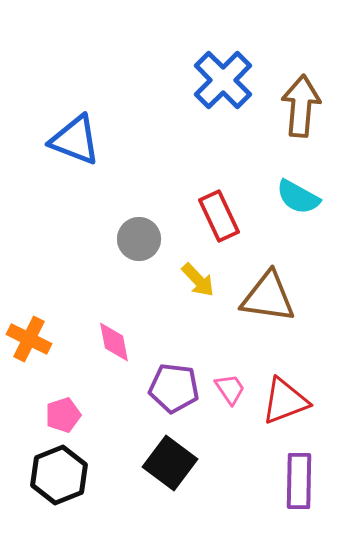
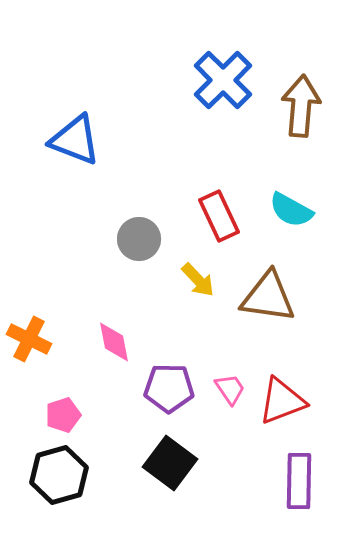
cyan semicircle: moved 7 px left, 13 px down
purple pentagon: moved 5 px left; rotated 6 degrees counterclockwise
red triangle: moved 3 px left
black hexagon: rotated 6 degrees clockwise
